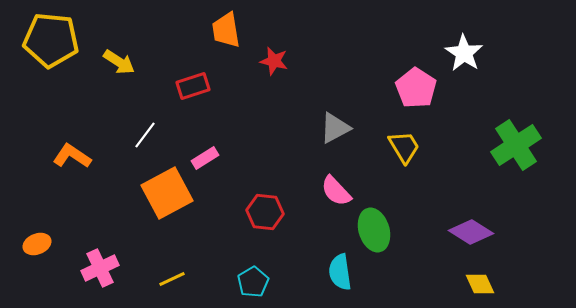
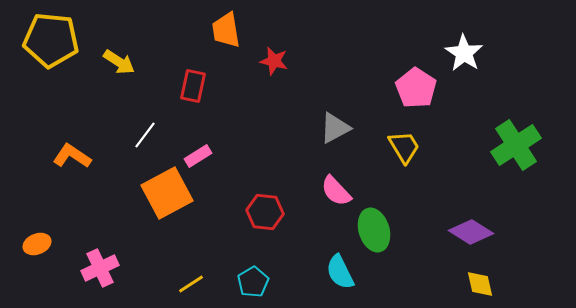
red rectangle: rotated 60 degrees counterclockwise
pink rectangle: moved 7 px left, 2 px up
cyan semicircle: rotated 18 degrees counterclockwise
yellow line: moved 19 px right, 5 px down; rotated 8 degrees counterclockwise
yellow diamond: rotated 12 degrees clockwise
